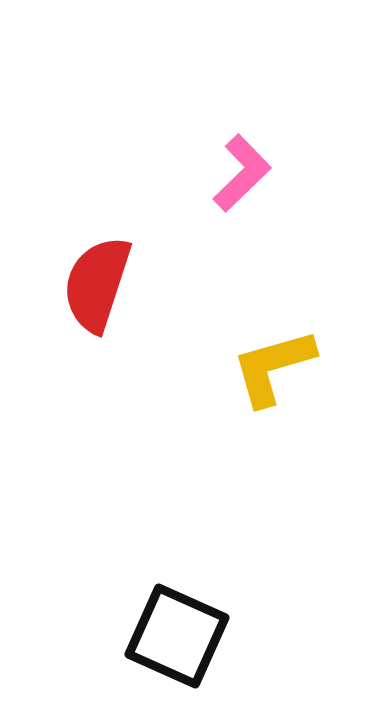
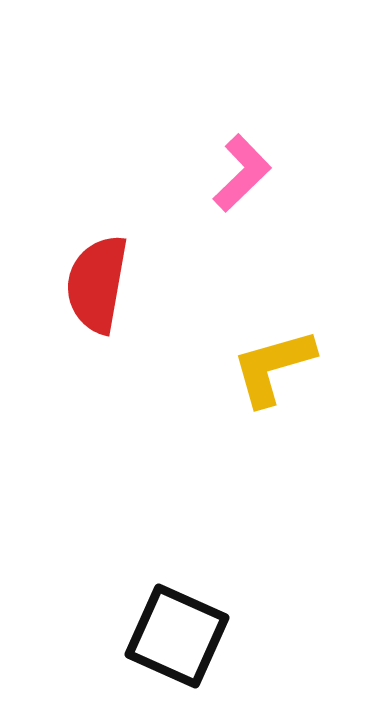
red semicircle: rotated 8 degrees counterclockwise
